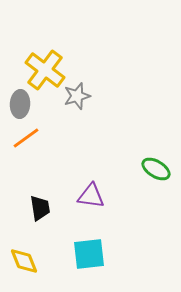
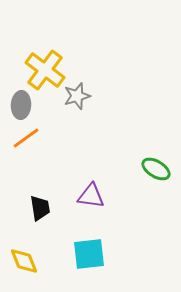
gray ellipse: moved 1 px right, 1 px down
